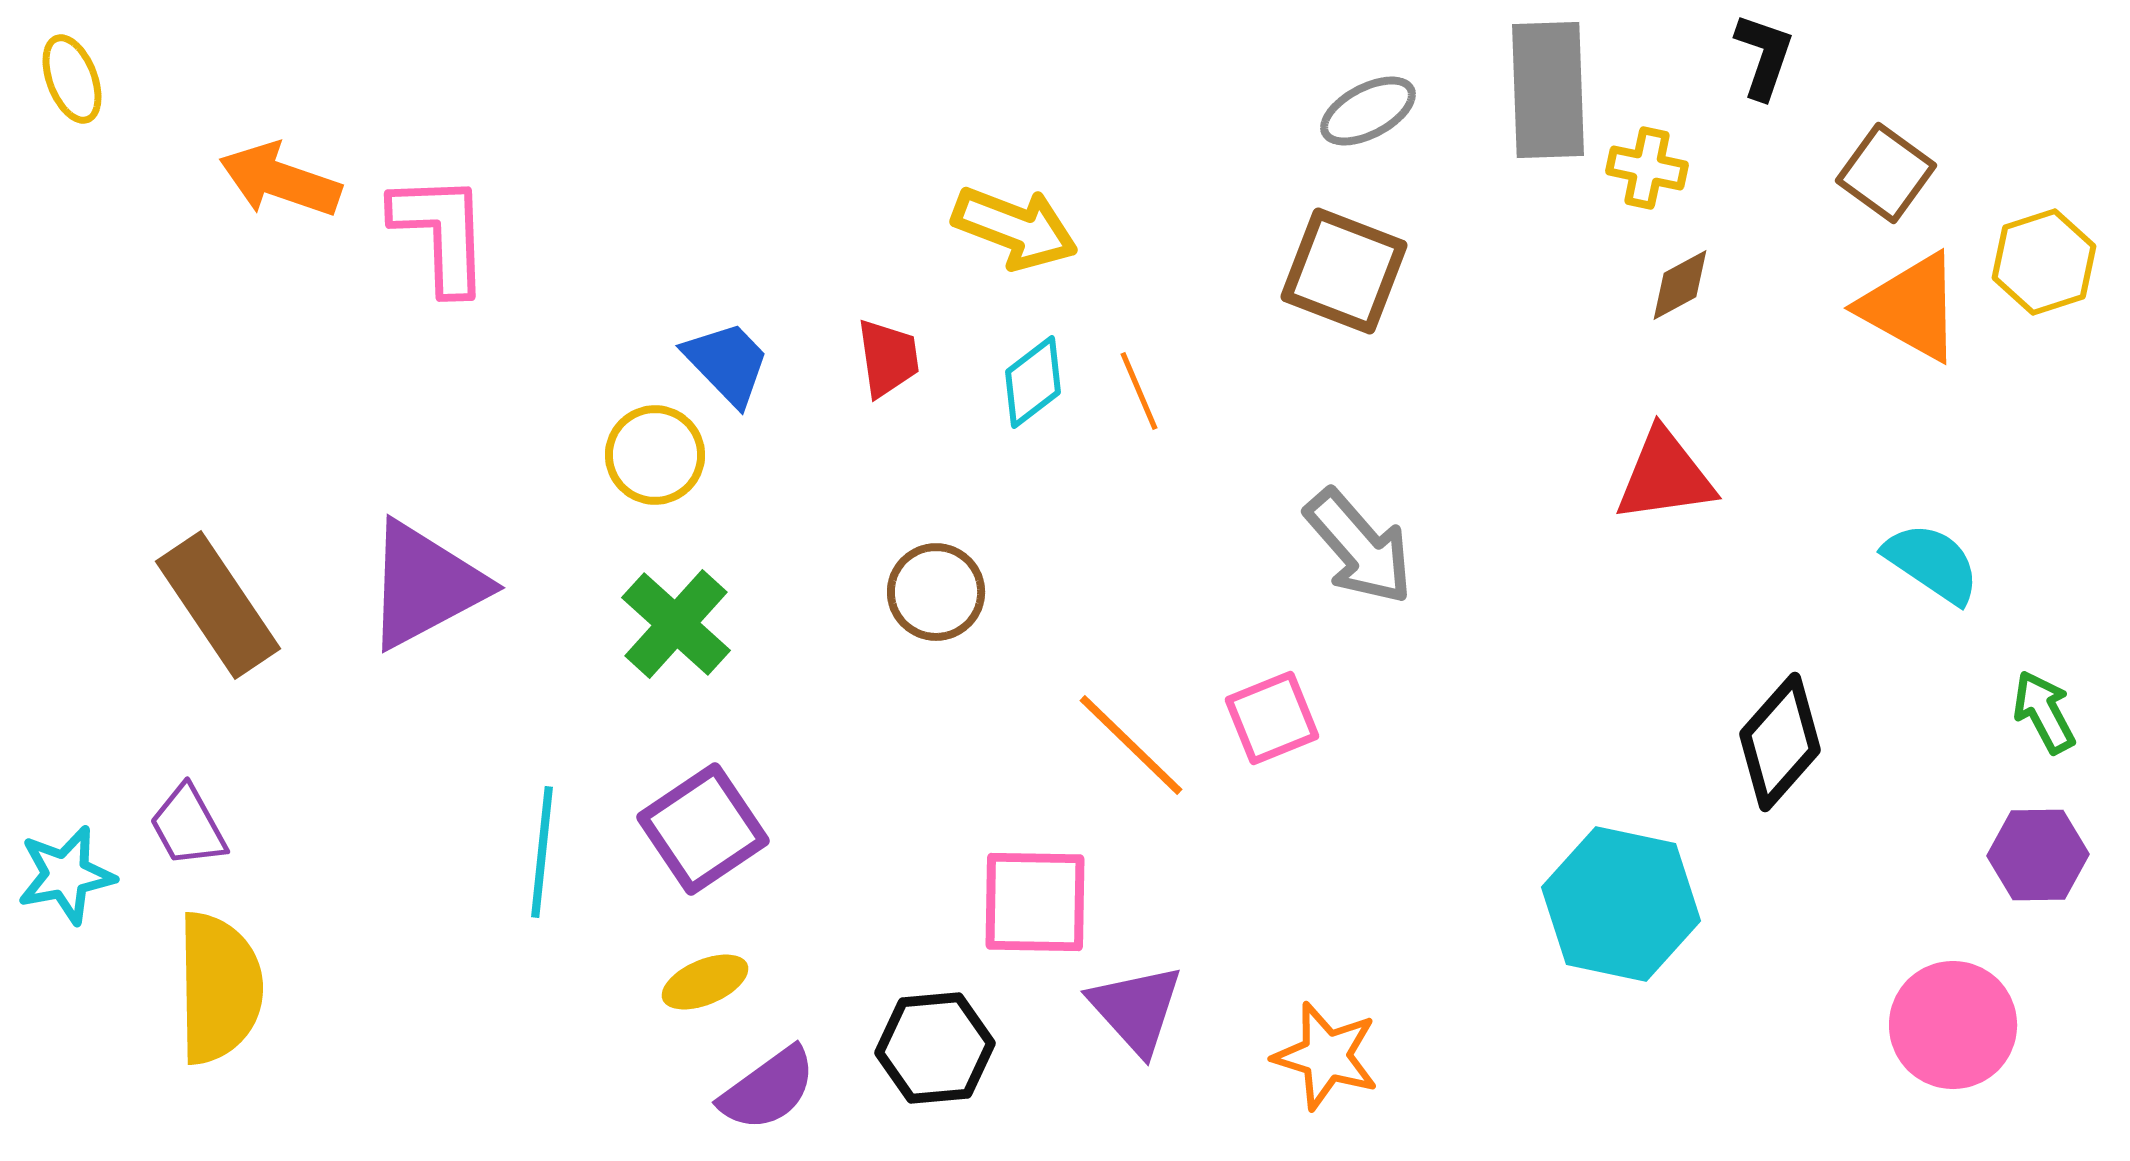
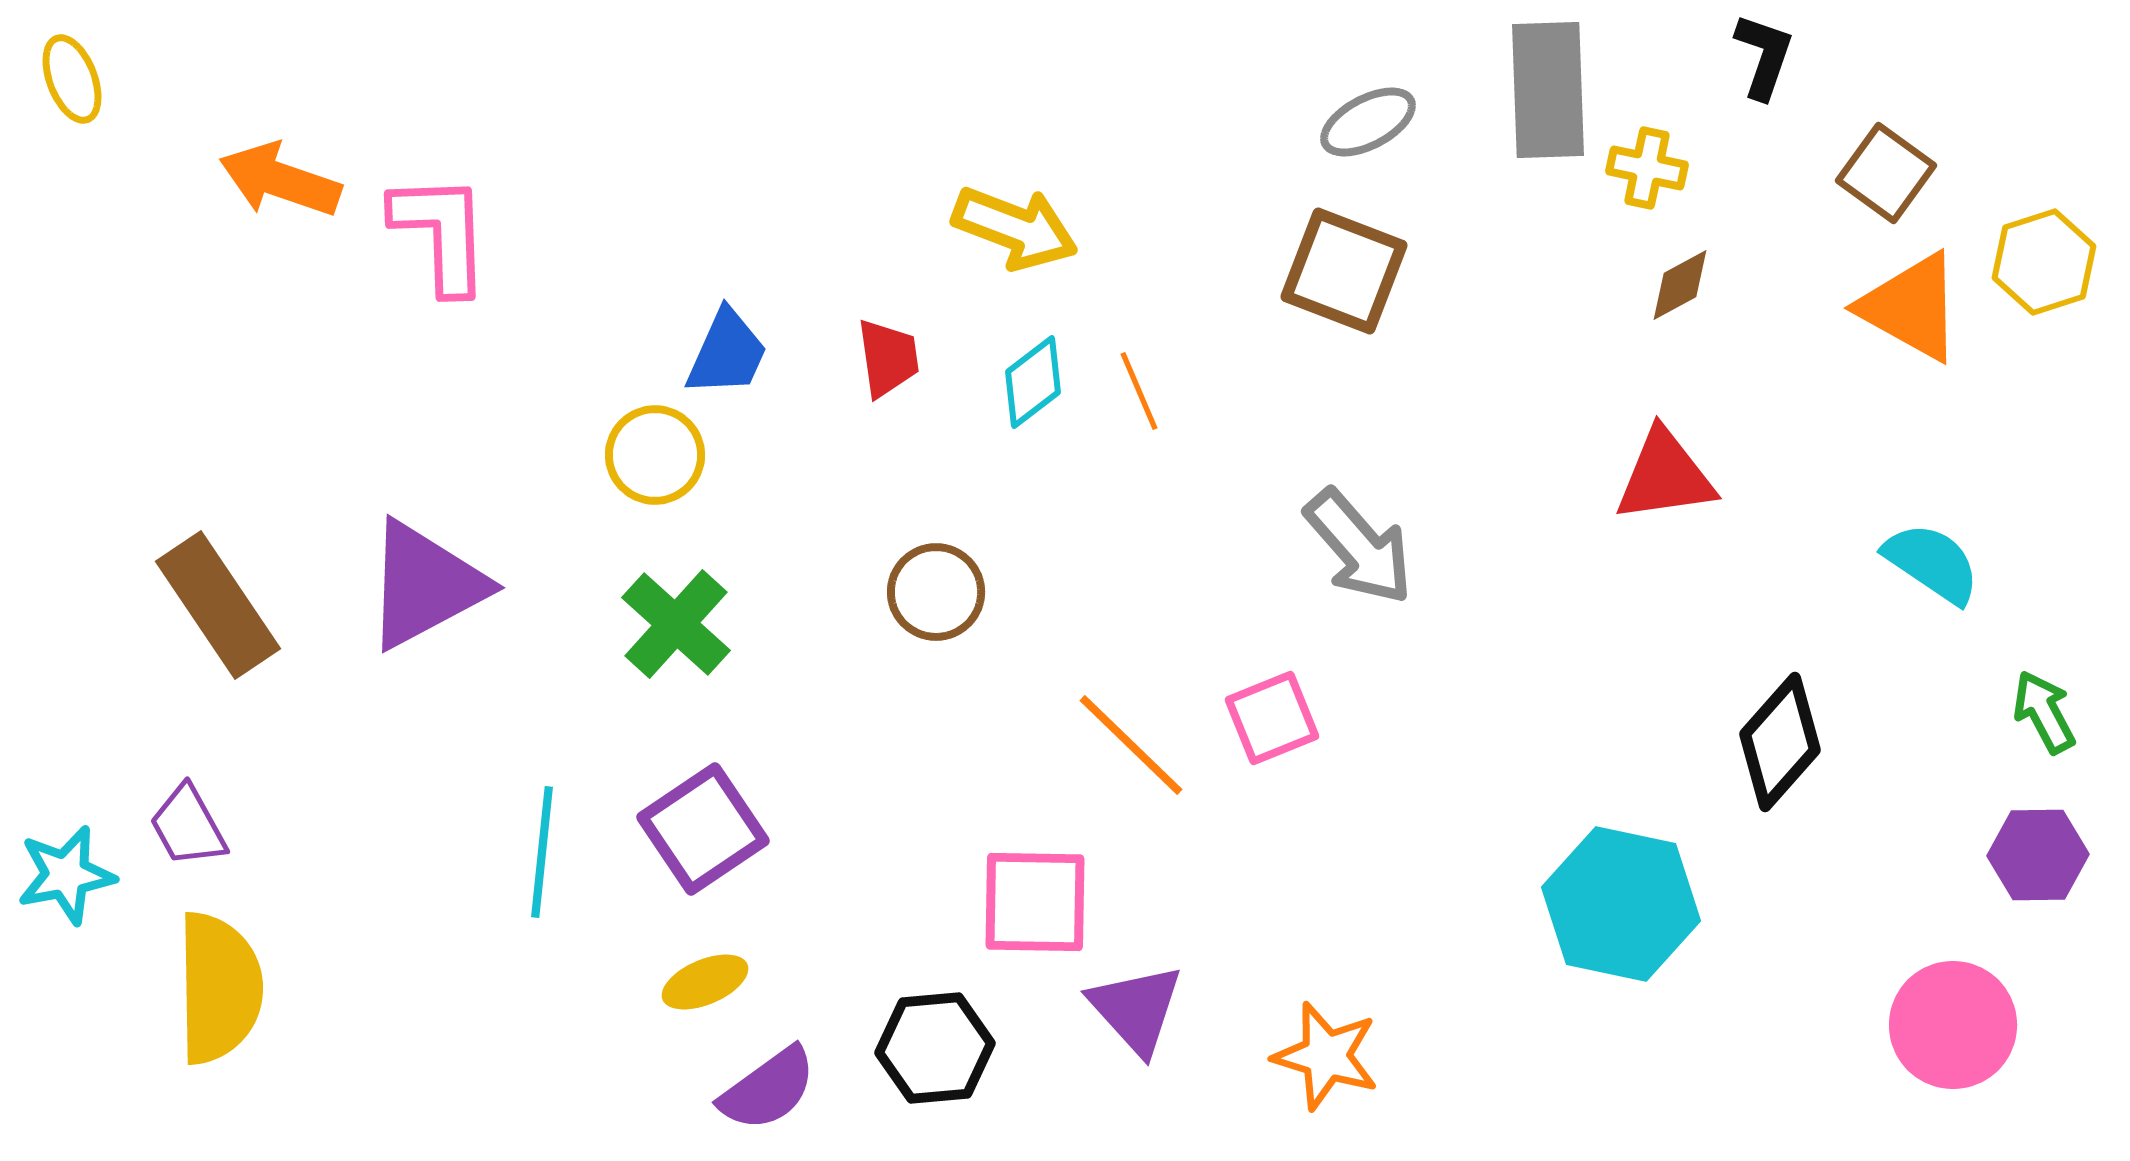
gray ellipse at (1368, 111): moved 11 px down
blue trapezoid at (727, 363): moved 10 px up; rotated 68 degrees clockwise
